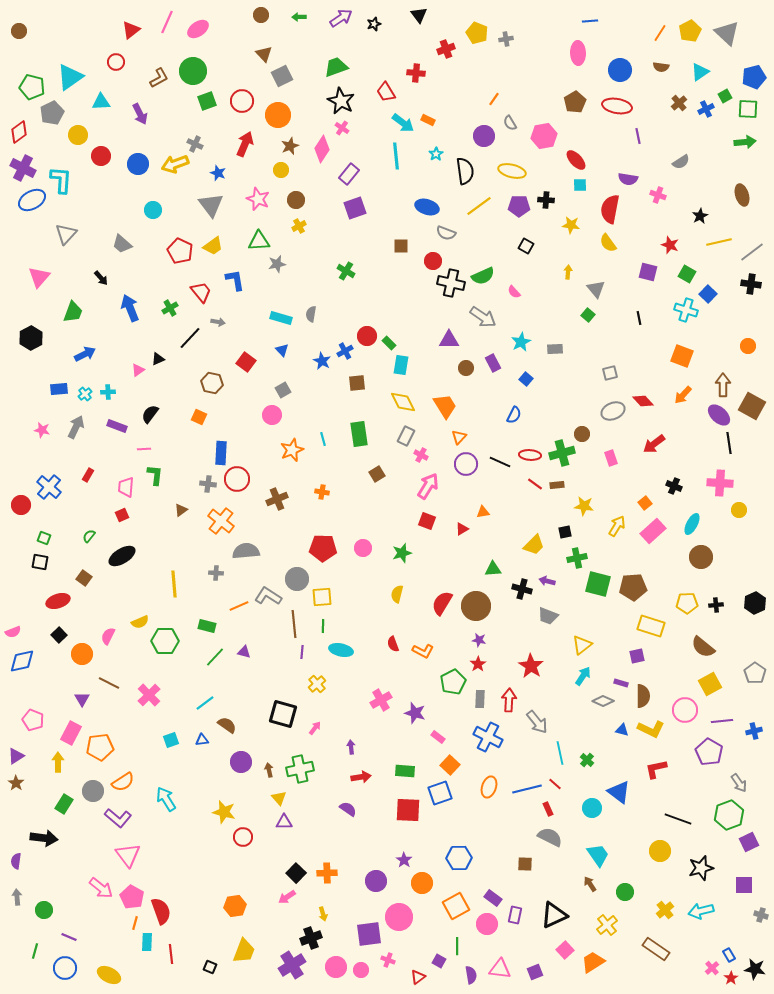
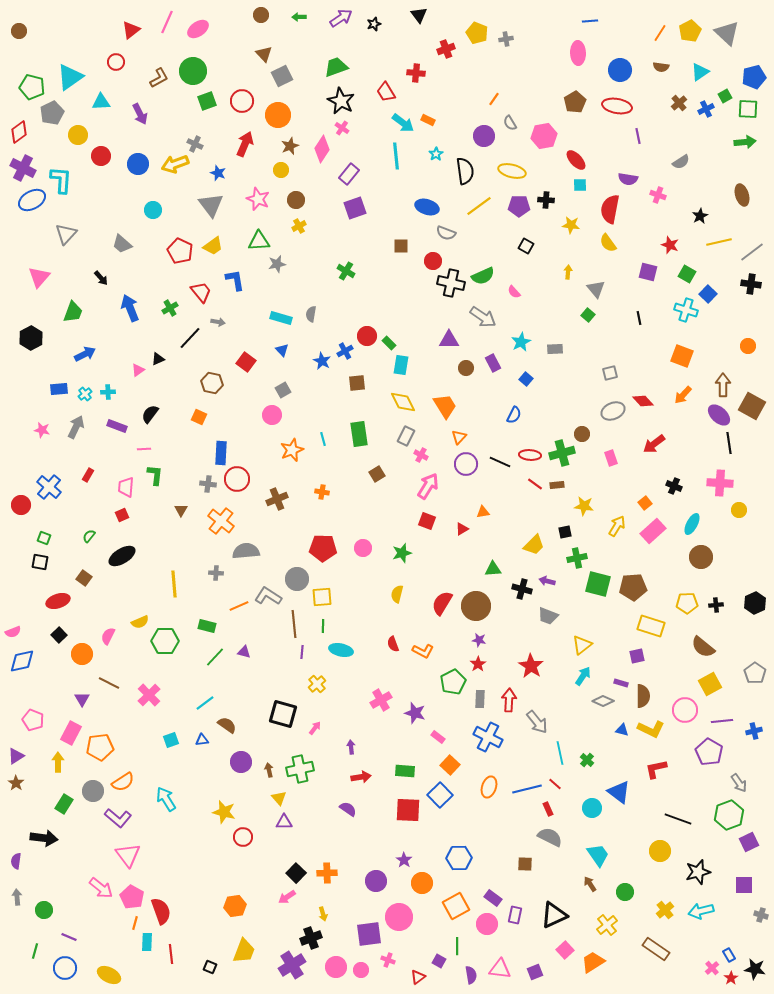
brown triangle at (181, 510): rotated 24 degrees counterclockwise
blue square at (440, 793): moved 2 px down; rotated 25 degrees counterclockwise
black star at (701, 868): moved 3 px left, 4 px down
